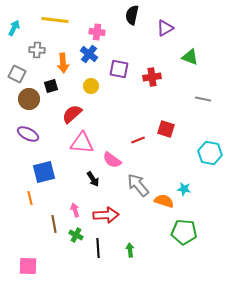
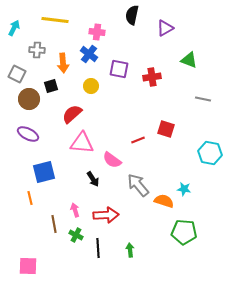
green triangle: moved 1 px left, 3 px down
